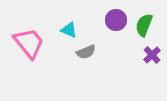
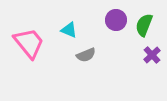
gray semicircle: moved 3 px down
